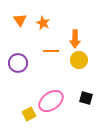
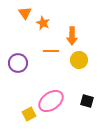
orange triangle: moved 5 px right, 7 px up
orange arrow: moved 3 px left, 3 px up
black square: moved 1 px right, 3 px down
